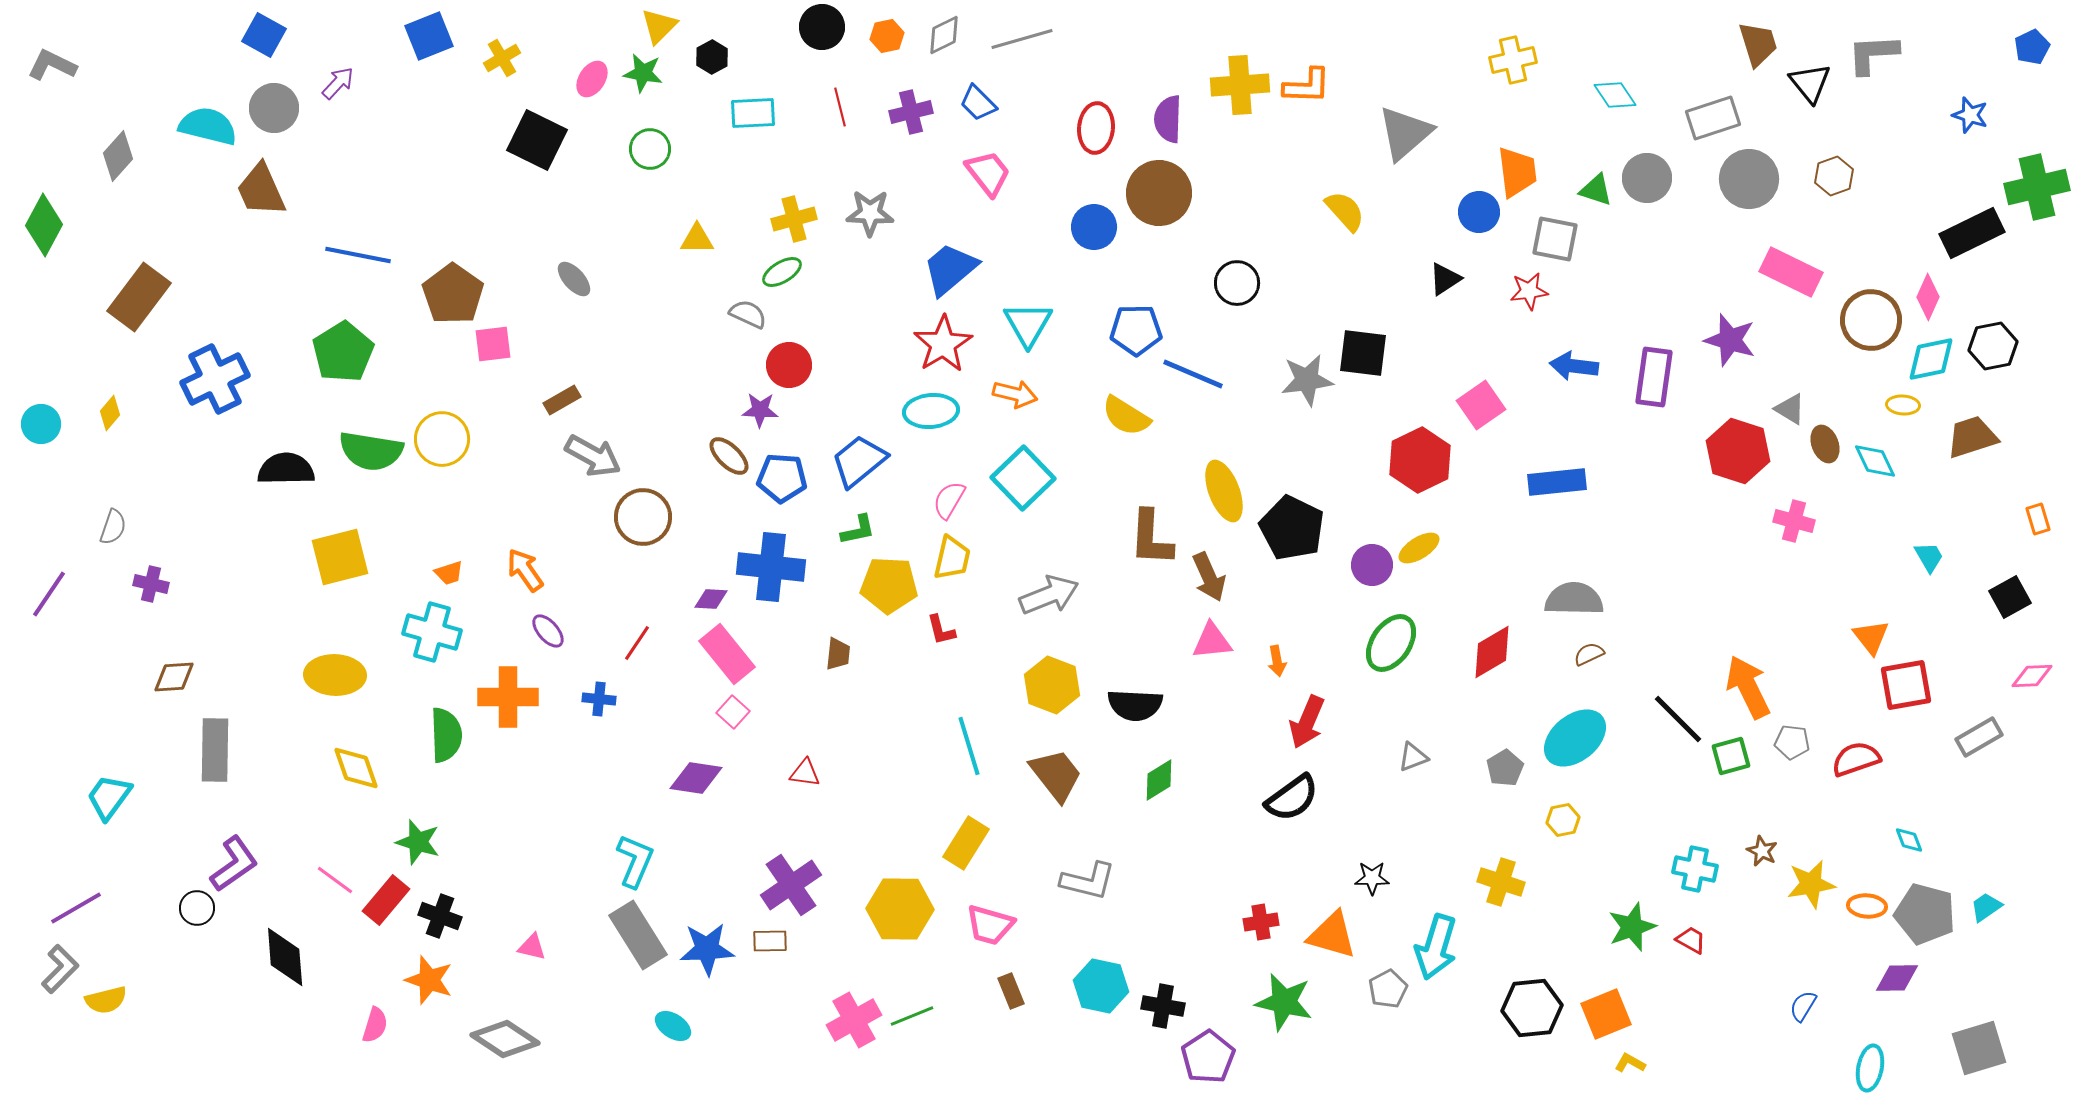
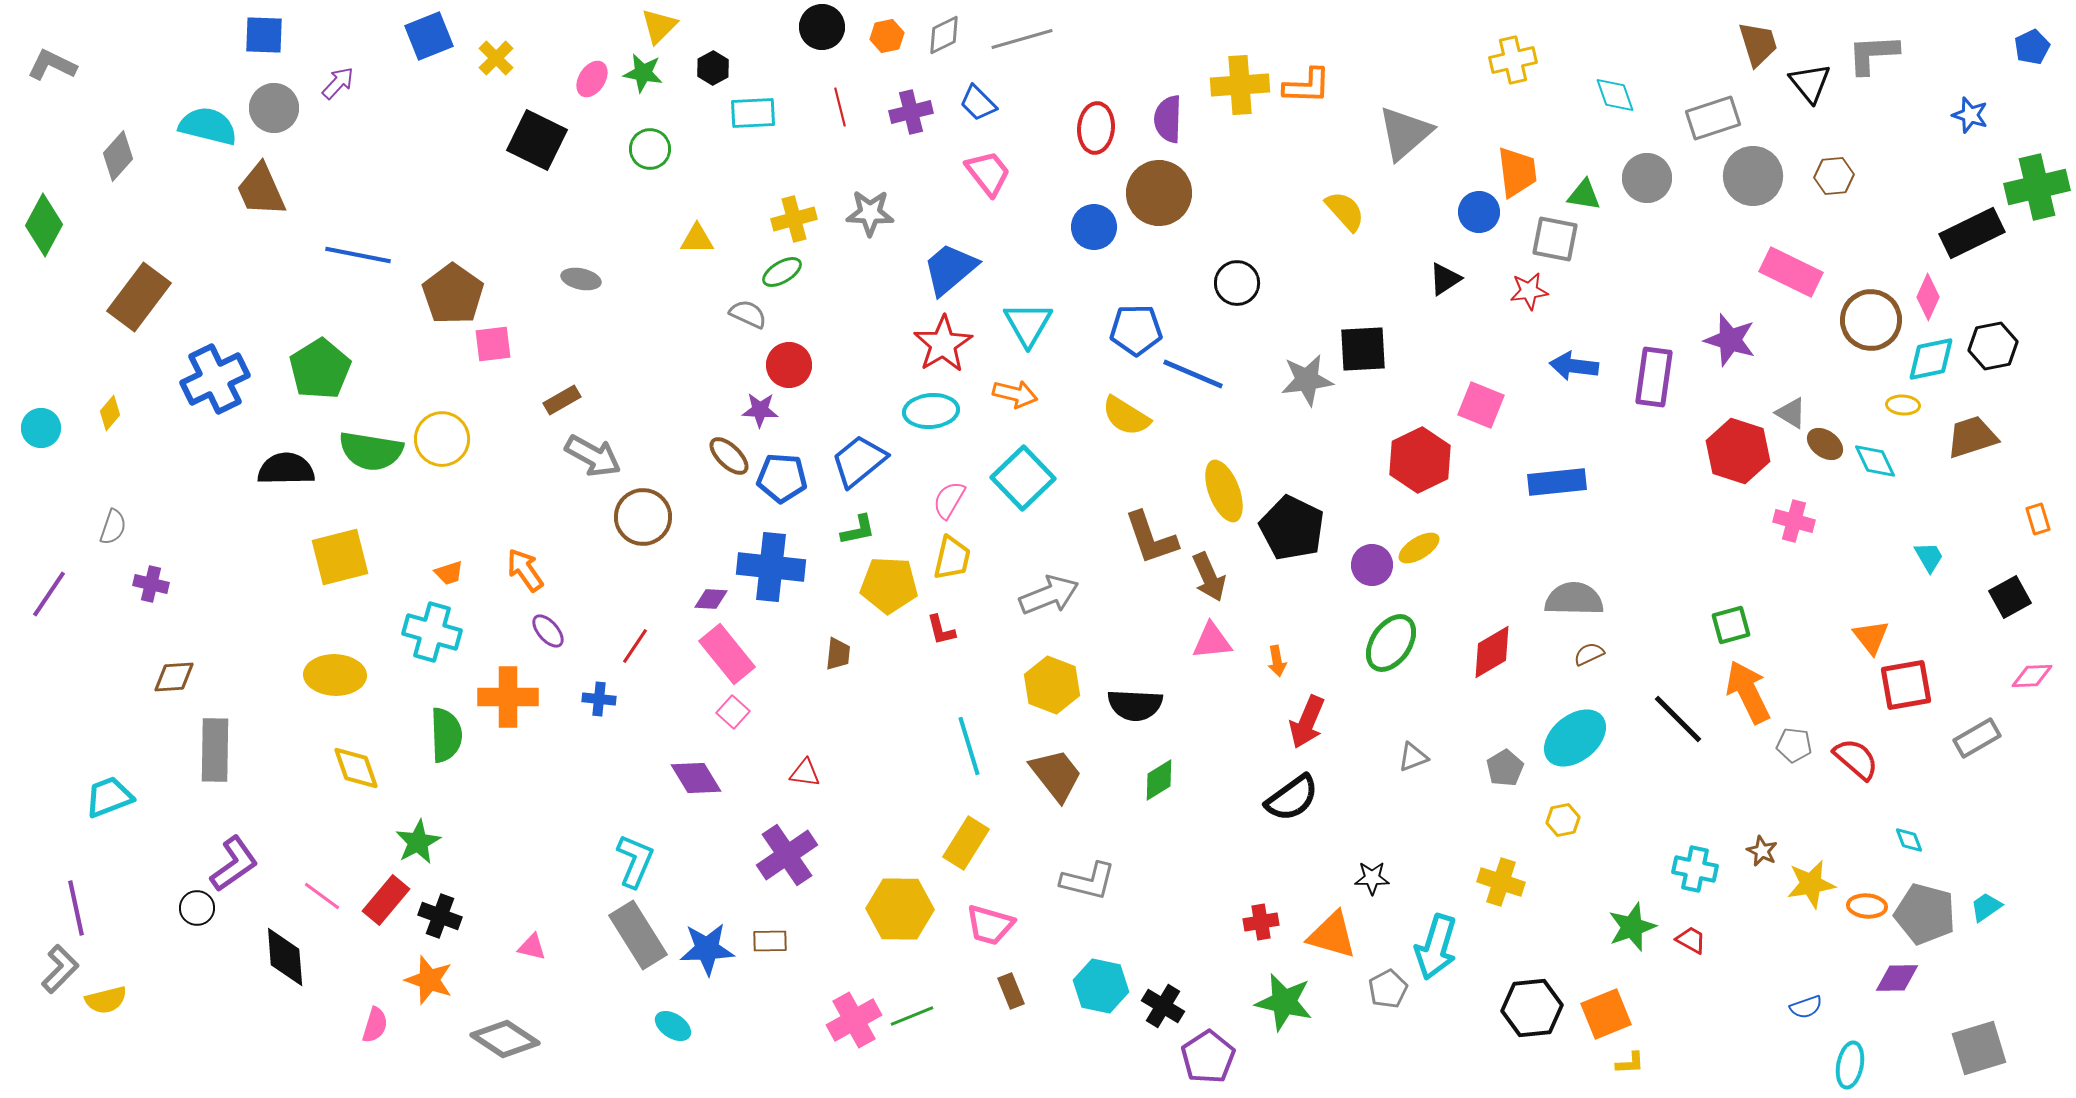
blue square at (264, 35): rotated 27 degrees counterclockwise
black hexagon at (712, 57): moved 1 px right, 11 px down
yellow cross at (502, 58): moved 6 px left; rotated 15 degrees counterclockwise
cyan diamond at (1615, 95): rotated 15 degrees clockwise
brown hexagon at (1834, 176): rotated 15 degrees clockwise
gray circle at (1749, 179): moved 4 px right, 3 px up
green triangle at (1596, 190): moved 12 px left, 5 px down; rotated 9 degrees counterclockwise
gray ellipse at (574, 279): moved 7 px right; rotated 36 degrees counterclockwise
green pentagon at (343, 352): moved 23 px left, 17 px down
black square at (1363, 353): moved 4 px up; rotated 10 degrees counterclockwise
pink square at (1481, 405): rotated 33 degrees counterclockwise
gray triangle at (1790, 409): moved 1 px right, 4 px down
cyan circle at (41, 424): moved 4 px down
brown ellipse at (1825, 444): rotated 33 degrees counterclockwise
brown L-shape at (1151, 538): rotated 22 degrees counterclockwise
red line at (637, 643): moved 2 px left, 3 px down
orange arrow at (1748, 687): moved 5 px down
gray rectangle at (1979, 737): moved 2 px left, 1 px down
gray pentagon at (1792, 742): moved 2 px right, 3 px down
green square at (1731, 756): moved 131 px up
red semicircle at (1856, 759): rotated 60 degrees clockwise
purple diamond at (696, 778): rotated 50 degrees clockwise
cyan trapezoid at (109, 797): rotated 33 degrees clockwise
green star at (418, 842): rotated 27 degrees clockwise
pink line at (335, 880): moved 13 px left, 16 px down
purple cross at (791, 885): moved 4 px left, 30 px up
purple line at (76, 908): rotated 72 degrees counterclockwise
black cross at (1163, 1006): rotated 21 degrees clockwise
blue semicircle at (1803, 1006): moved 3 px right, 1 px down; rotated 140 degrees counterclockwise
yellow L-shape at (1630, 1063): rotated 148 degrees clockwise
cyan ellipse at (1870, 1068): moved 20 px left, 3 px up
